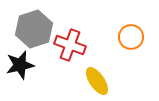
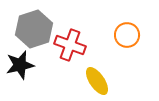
orange circle: moved 4 px left, 2 px up
